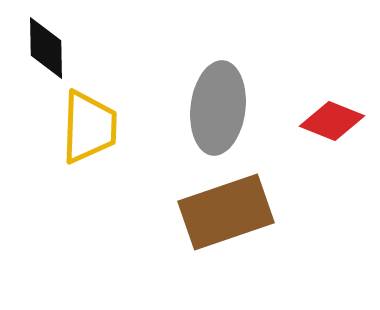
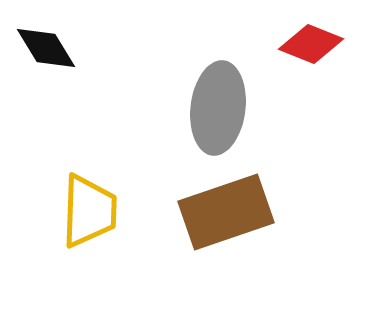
black diamond: rotated 30 degrees counterclockwise
red diamond: moved 21 px left, 77 px up
yellow trapezoid: moved 84 px down
